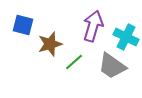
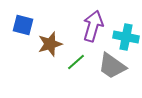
cyan cross: rotated 15 degrees counterclockwise
green line: moved 2 px right
